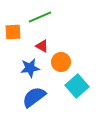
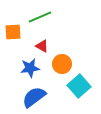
orange circle: moved 1 px right, 2 px down
cyan square: moved 2 px right
